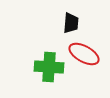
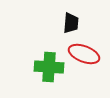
red ellipse: rotated 8 degrees counterclockwise
